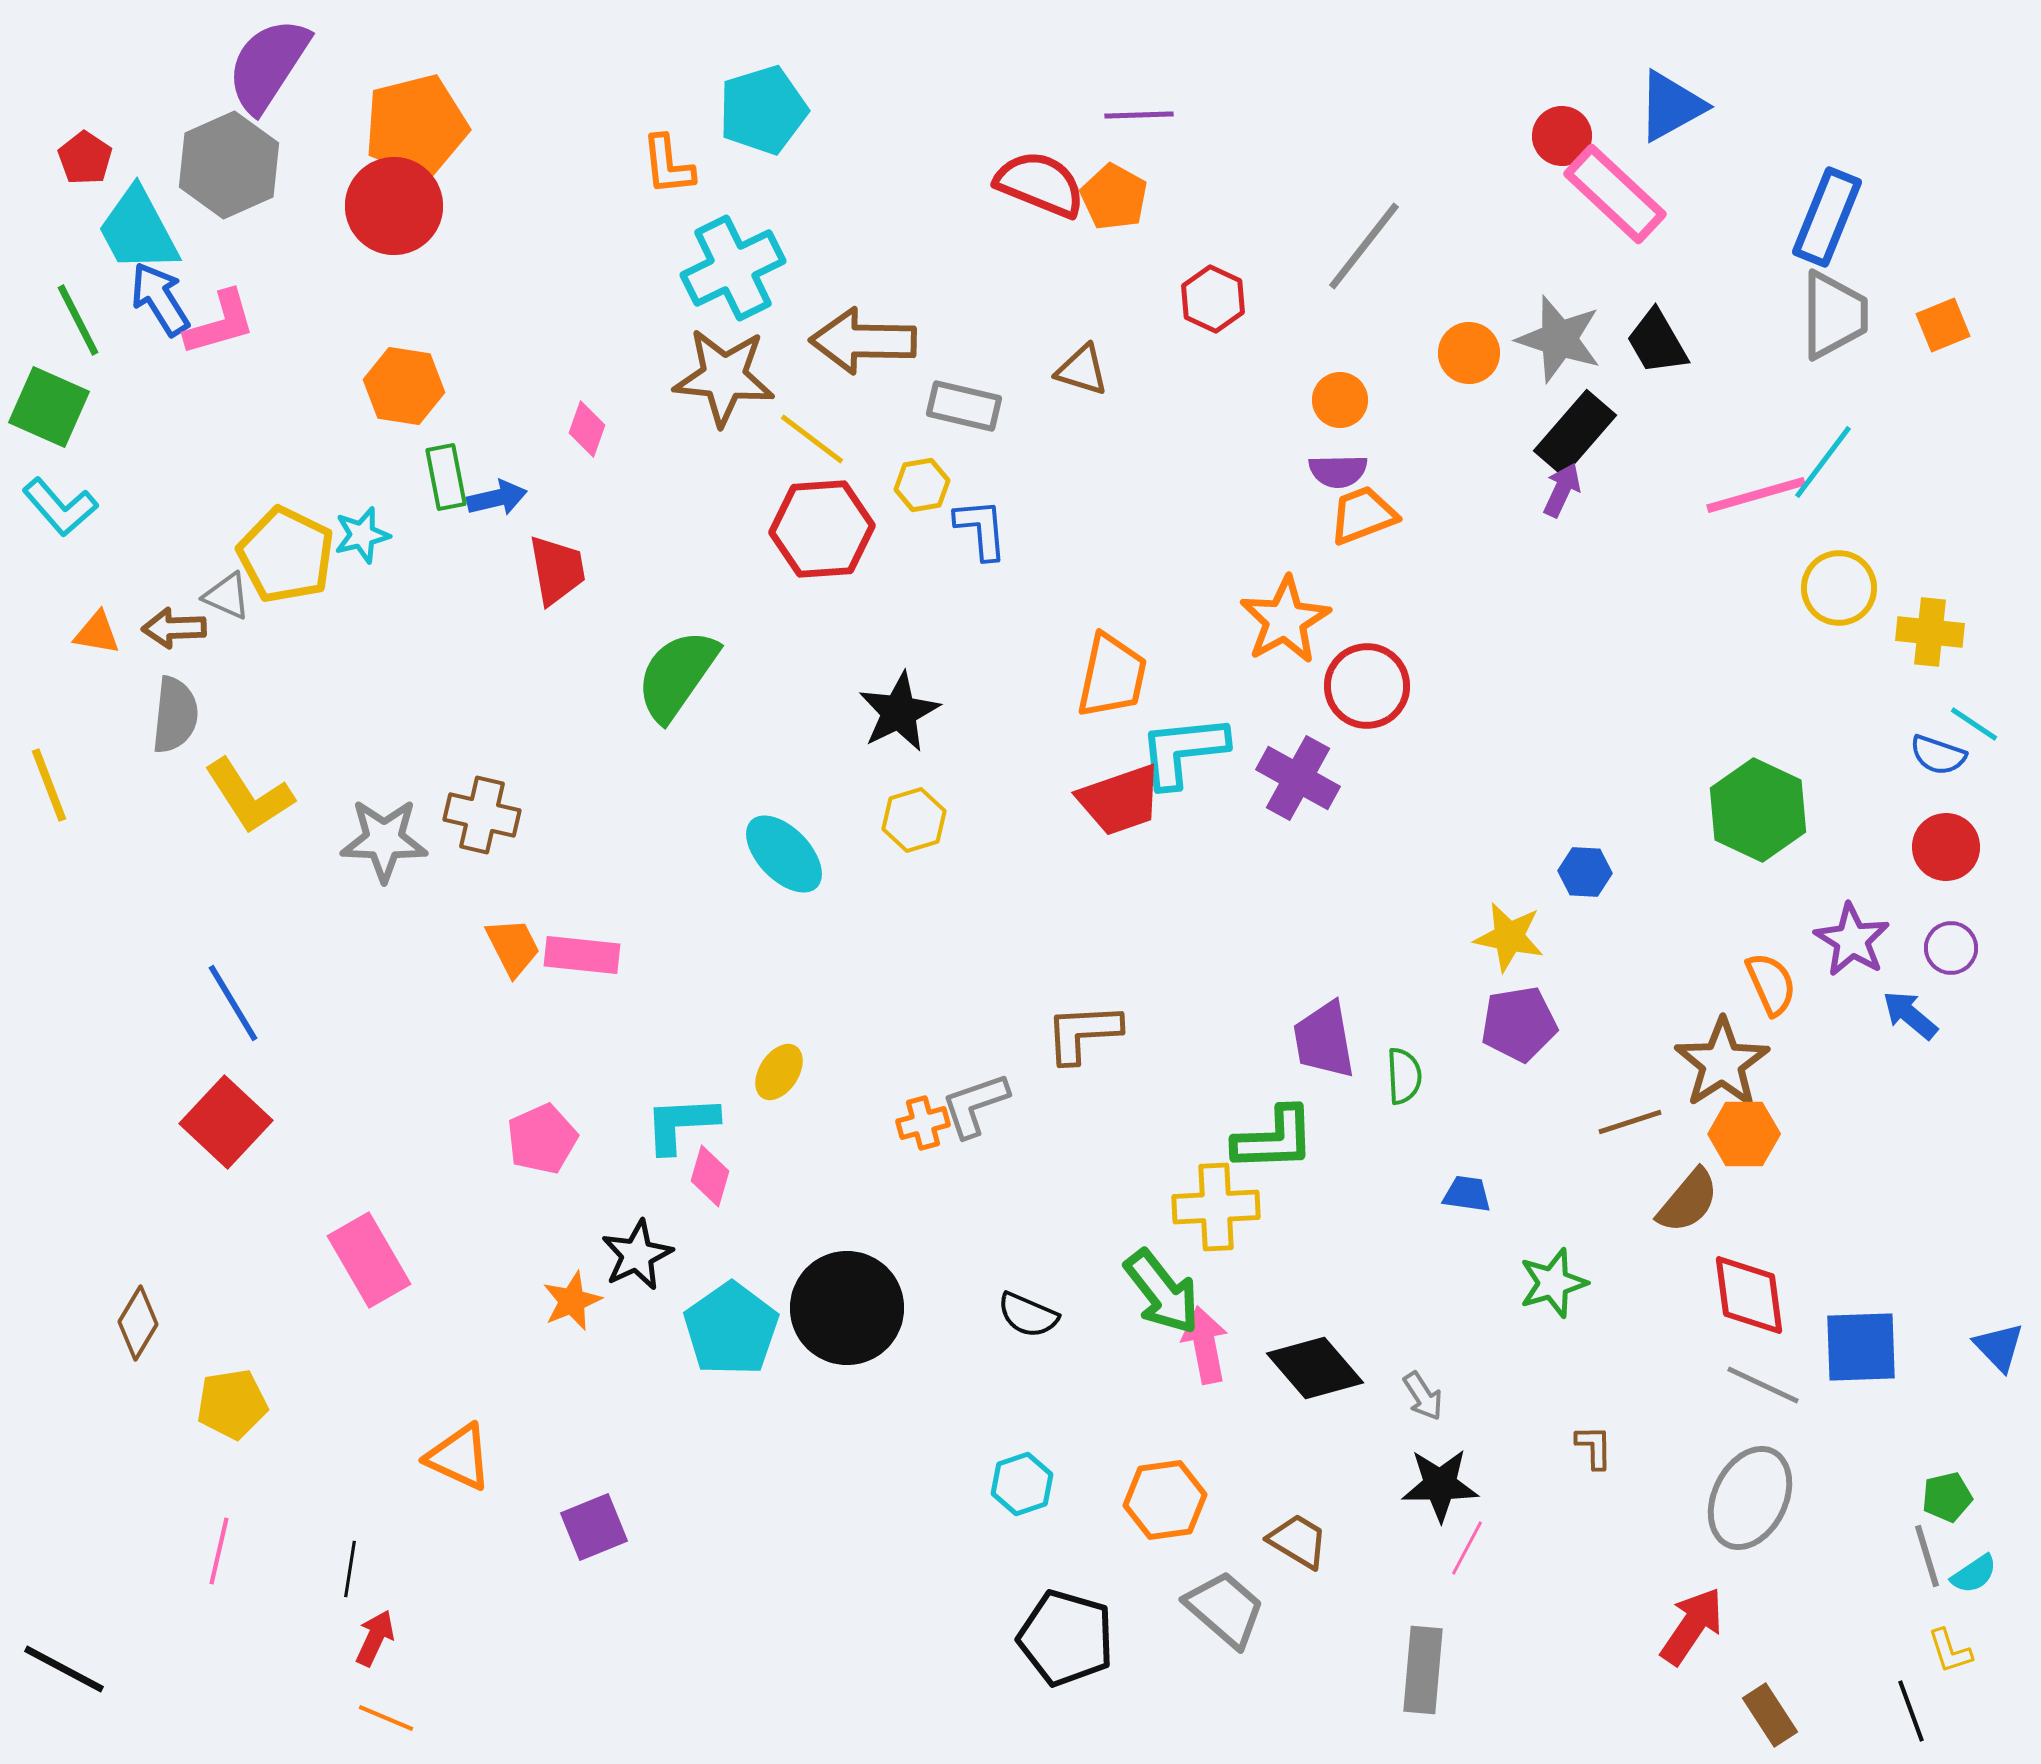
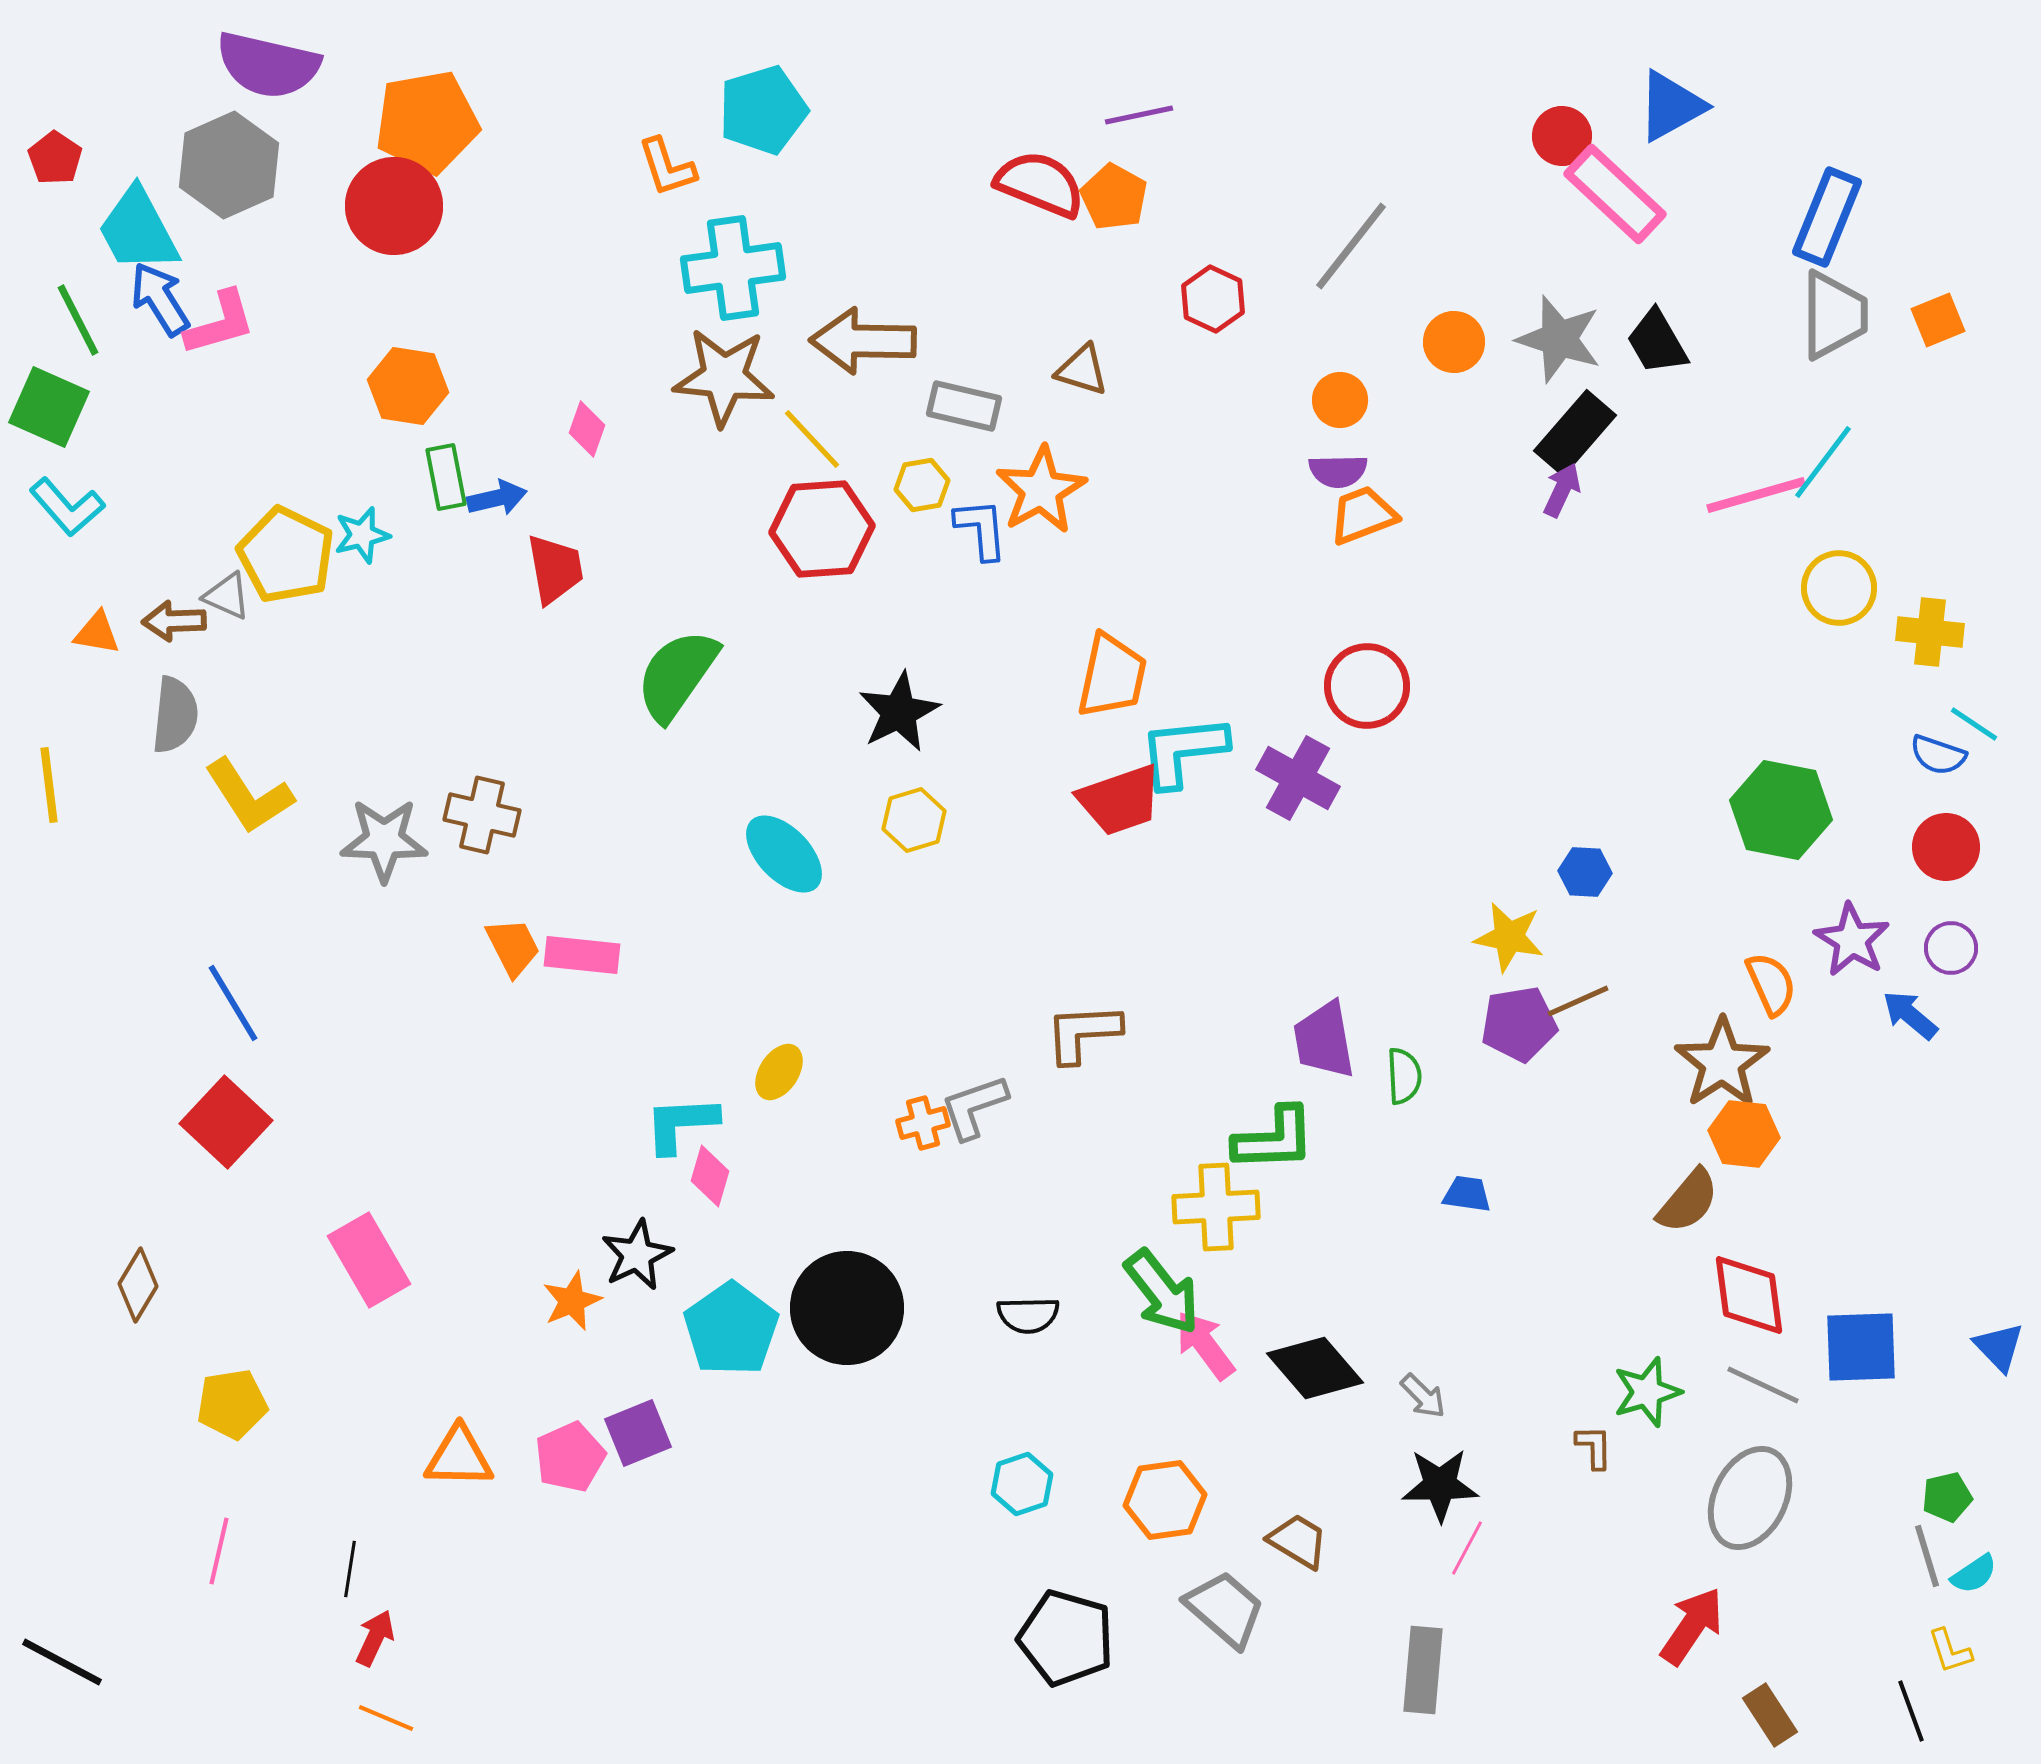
purple semicircle at (268, 65): rotated 110 degrees counterclockwise
purple line at (1139, 115): rotated 10 degrees counterclockwise
orange pentagon at (416, 126): moved 11 px right, 4 px up; rotated 4 degrees clockwise
red pentagon at (85, 158): moved 30 px left
orange L-shape at (668, 165): moved 1 px left, 2 px down; rotated 12 degrees counterclockwise
gray line at (1364, 246): moved 13 px left
cyan cross at (733, 268): rotated 18 degrees clockwise
orange square at (1943, 325): moved 5 px left, 5 px up
orange circle at (1469, 353): moved 15 px left, 11 px up
orange hexagon at (404, 386): moved 4 px right
yellow line at (812, 439): rotated 10 degrees clockwise
cyan L-shape at (60, 507): moved 7 px right
red trapezoid at (557, 570): moved 2 px left, 1 px up
orange star at (1285, 620): moved 244 px left, 130 px up
brown arrow at (174, 628): moved 7 px up
yellow line at (49, 785): rotated 14 degrees clockwise
green hexagon at (1758, 810): moved 23 px right; rotated 14 degrees counterclockwise
gray L-shape at (975, 1105): moved 1 px left, 2 px down
brown line at (1630, 1122): moved 52 px left, 121 px up; rotated 6 degrees counterclockwise
orange hexagon at (1744, 1134): rotated 6 degrees clockwise
pink pentagon at (542, 1139): moved 28 px right, 318 px down
green star at (1553, 1283): moved 94 px right, 109 px down
black semicircle at (1028, 1315): rotated 24 degrees counterclockwise
brown diamond at (138, 1323): moved 38 px up
pink arrow at (1205, 1345): rotated 26 degrees counterclockwise
gray arrow at (1423, 1396): rotated 12 degrees counterclockwise
orange triangle at (459, 1457): rotated 24 degrees counterclockwise
purple square at (594, 1527): moved 44 px right, 94 px up
black line at (64, 1669): moved 2 px left, 7 px up
